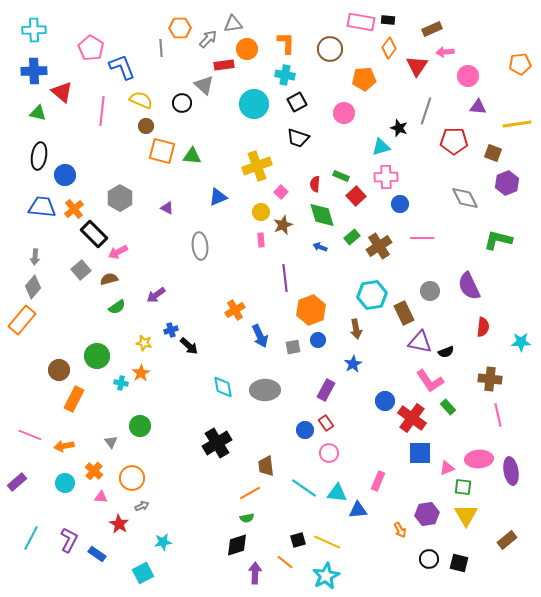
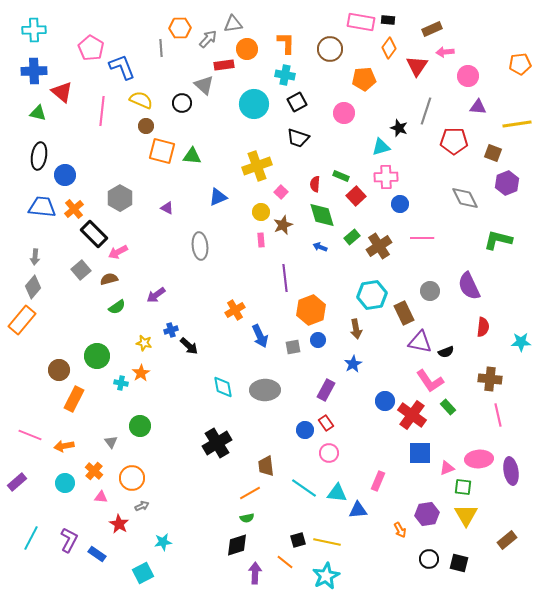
red cross at (412, 418): moved 3 px up
yellow line at (327, 542): rotated 12 degrees counterclockwise
